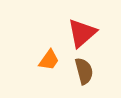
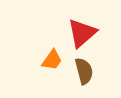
orange trapezoid: moved 3 px right
